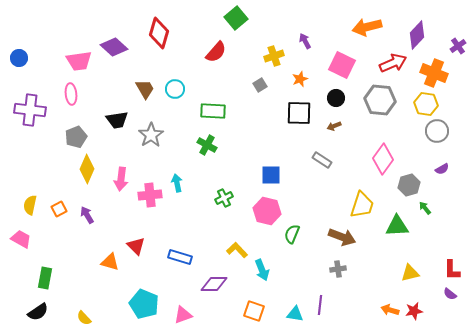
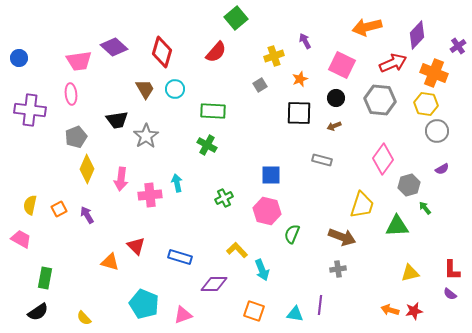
red diamond at (159, 33): moved 3 px right, 19 px down
gray star at (151, 135): moved 5 px left, 1 px down
gray rectangle at (322, 160): rotated 18 degrees counterclockwise
